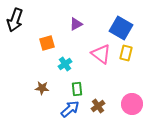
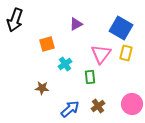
orange square: moved 1 px down
pink triangle: rotated 30 degrees clockwise
green rectangle: moved 13 px right, 12 px up
